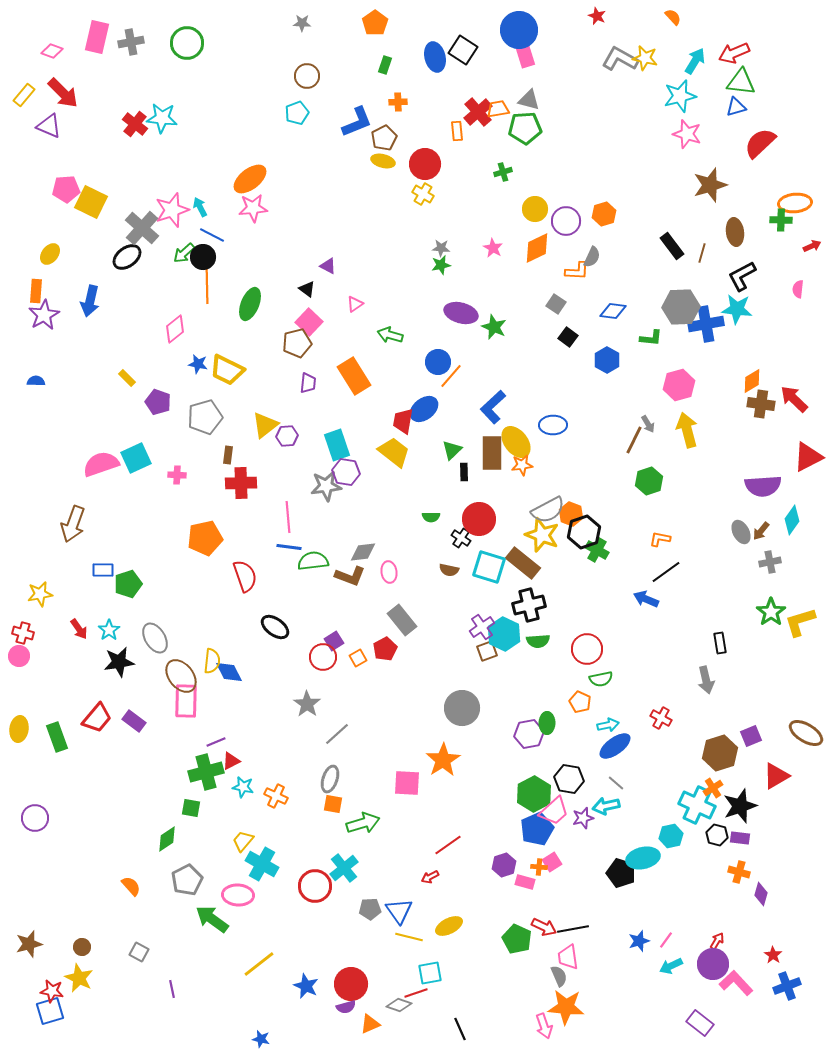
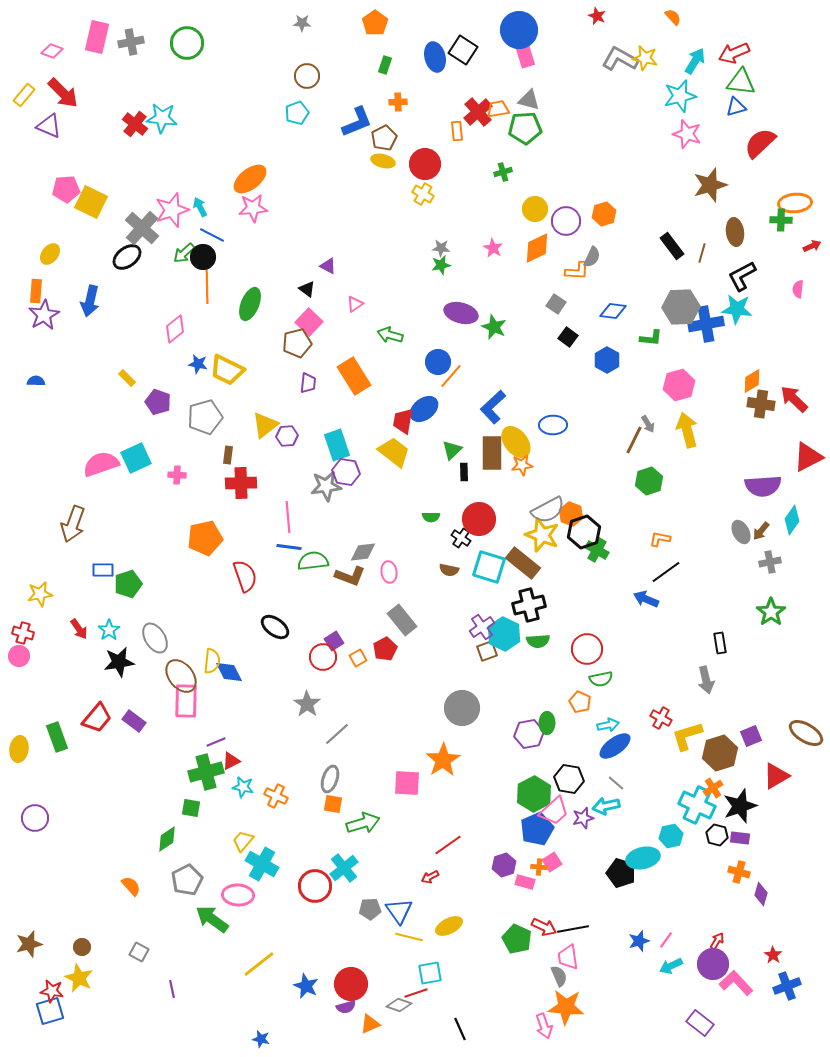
yellow L-shape at (800, 622): moved 113 px left, 114 px down
yellow ellipse at (19, 729): moved 20 px down
